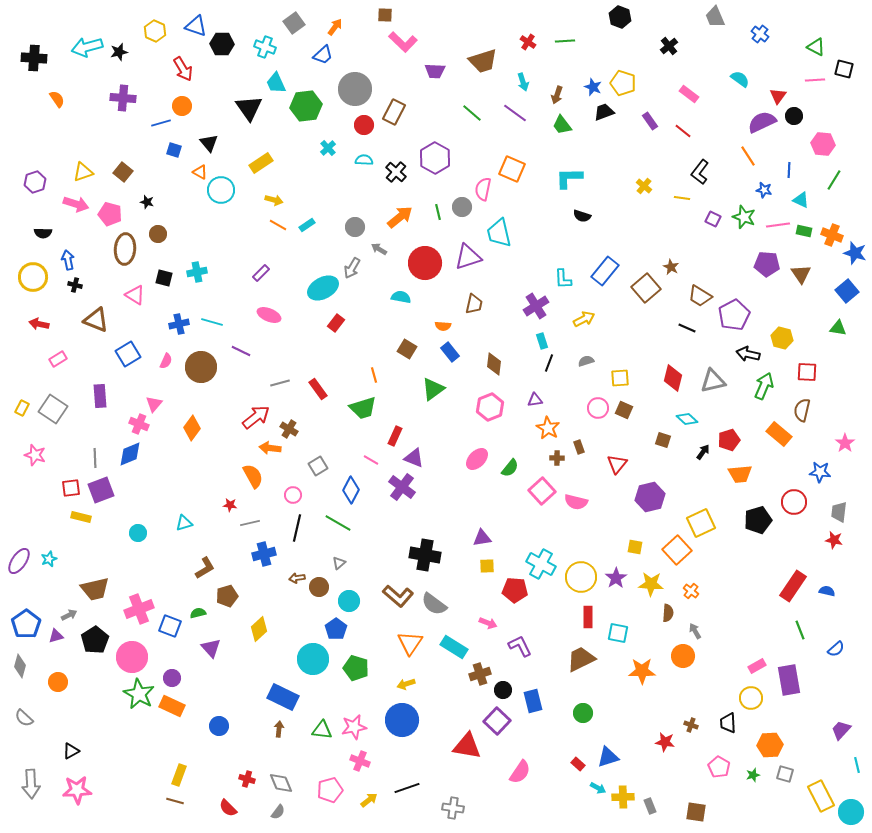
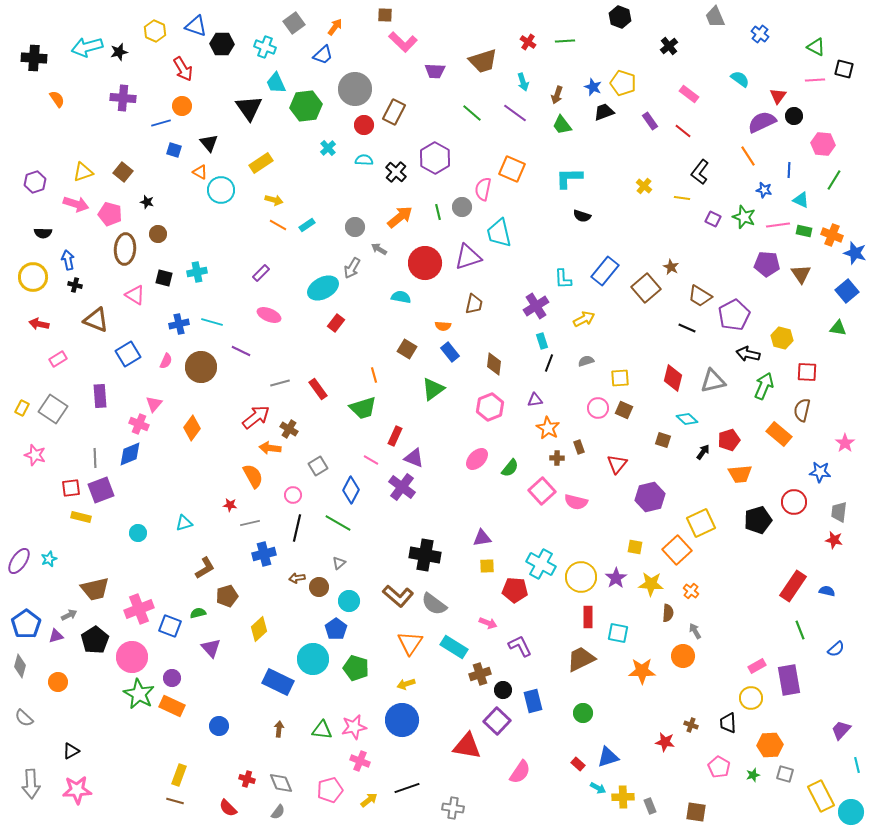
blue rectangle at (283, 697): moved 5 px left, 15 px up
